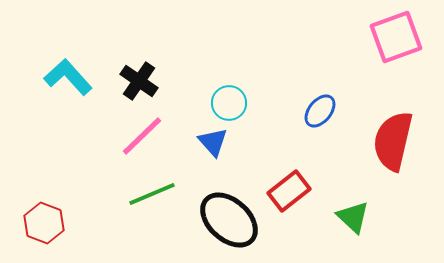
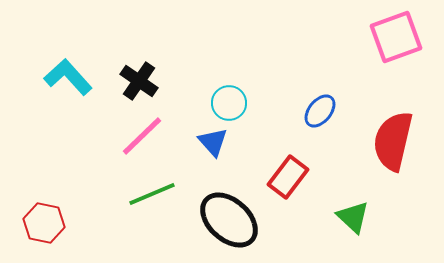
red rectangle: moved 1 px left, 14 px up; rotated 15 degrees counterclockwise
red hexagon: rotated 9 degrees counterclockwise
